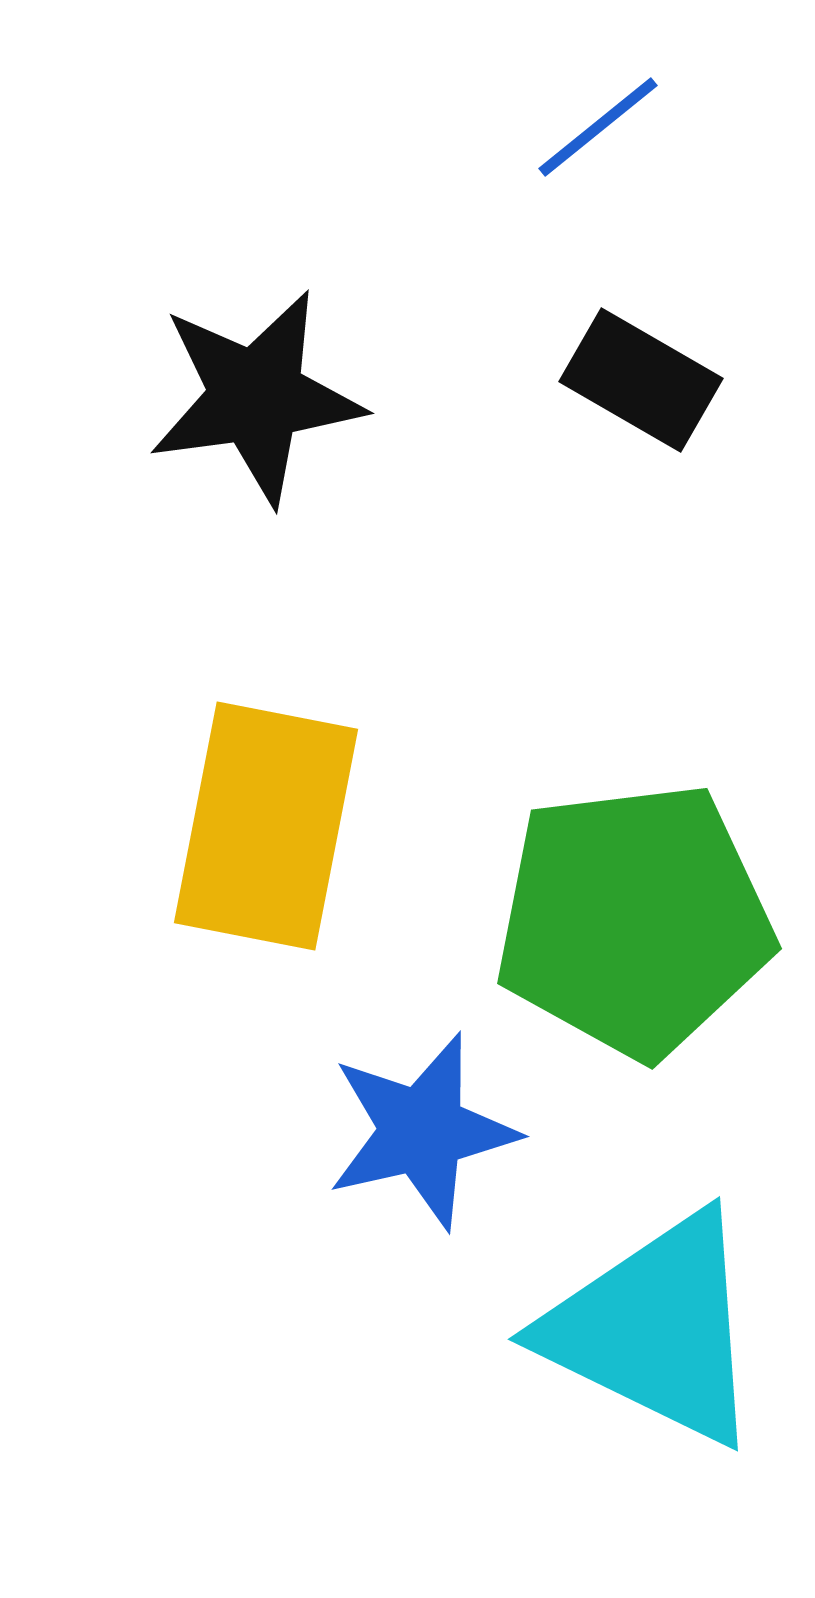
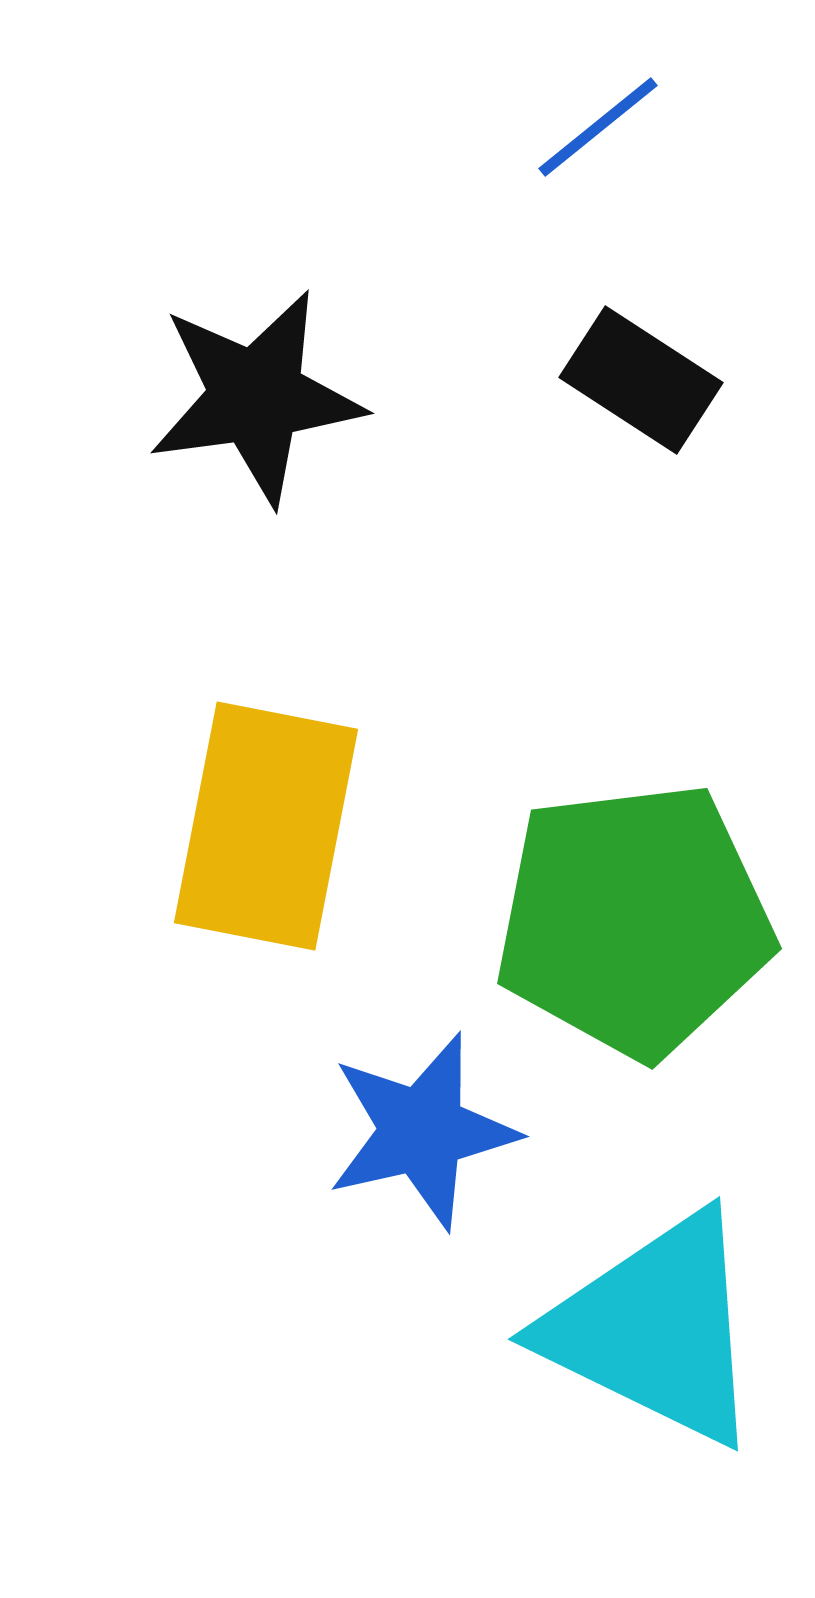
black rectangle: rotated 3 degrees clockwise
